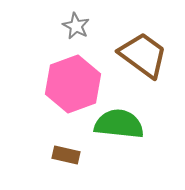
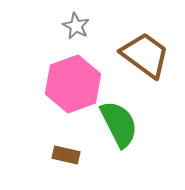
brown trapezoid: moved 2 px right
green semicircle: rotated 57 degrees clockwise
